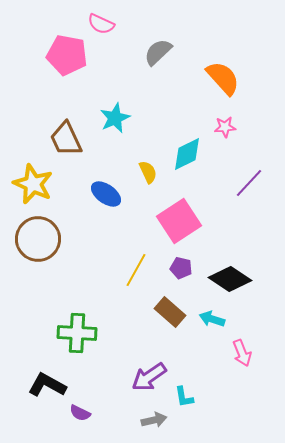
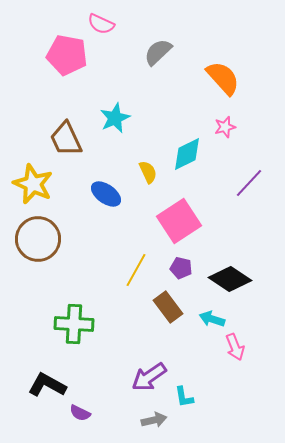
pink star: rotated 10 degrees counterclockwise
brown rectangle: moved 2 px left, 5 px up; rotated 12 degrees clockwise
green cross: moved 3 px left, 9 px up
pink arrow: moved 7 px left, 6 px up
